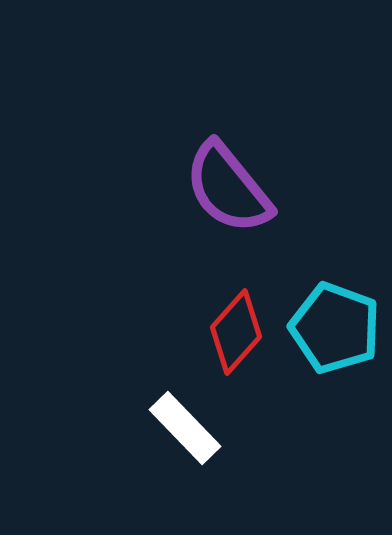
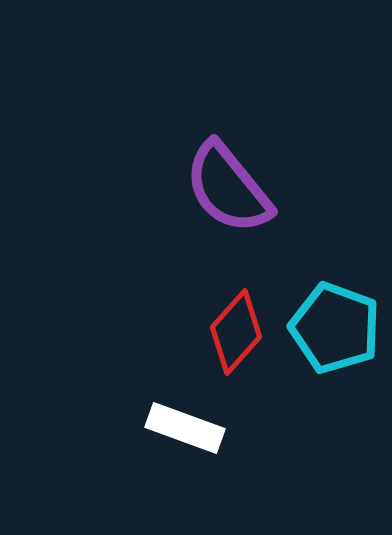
white rectangle: rotated 26 degrees counterclockwise
